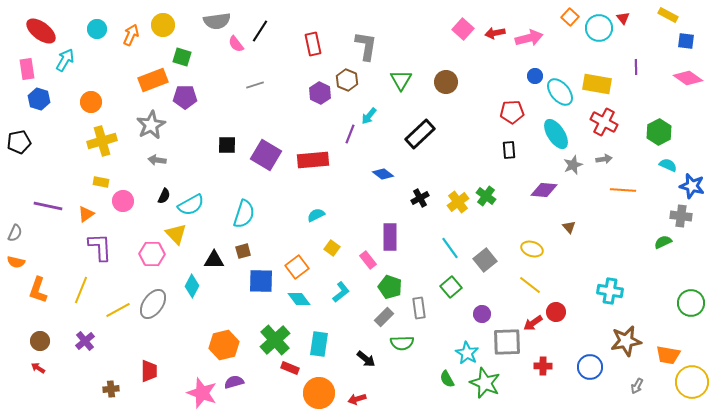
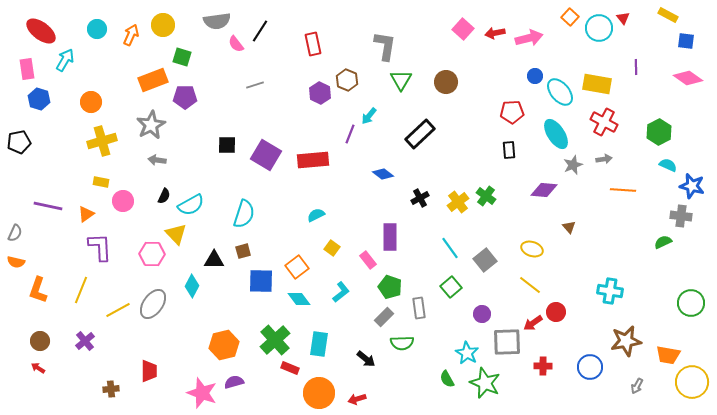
gray L-shape at (366, 46): moved 19 px right
